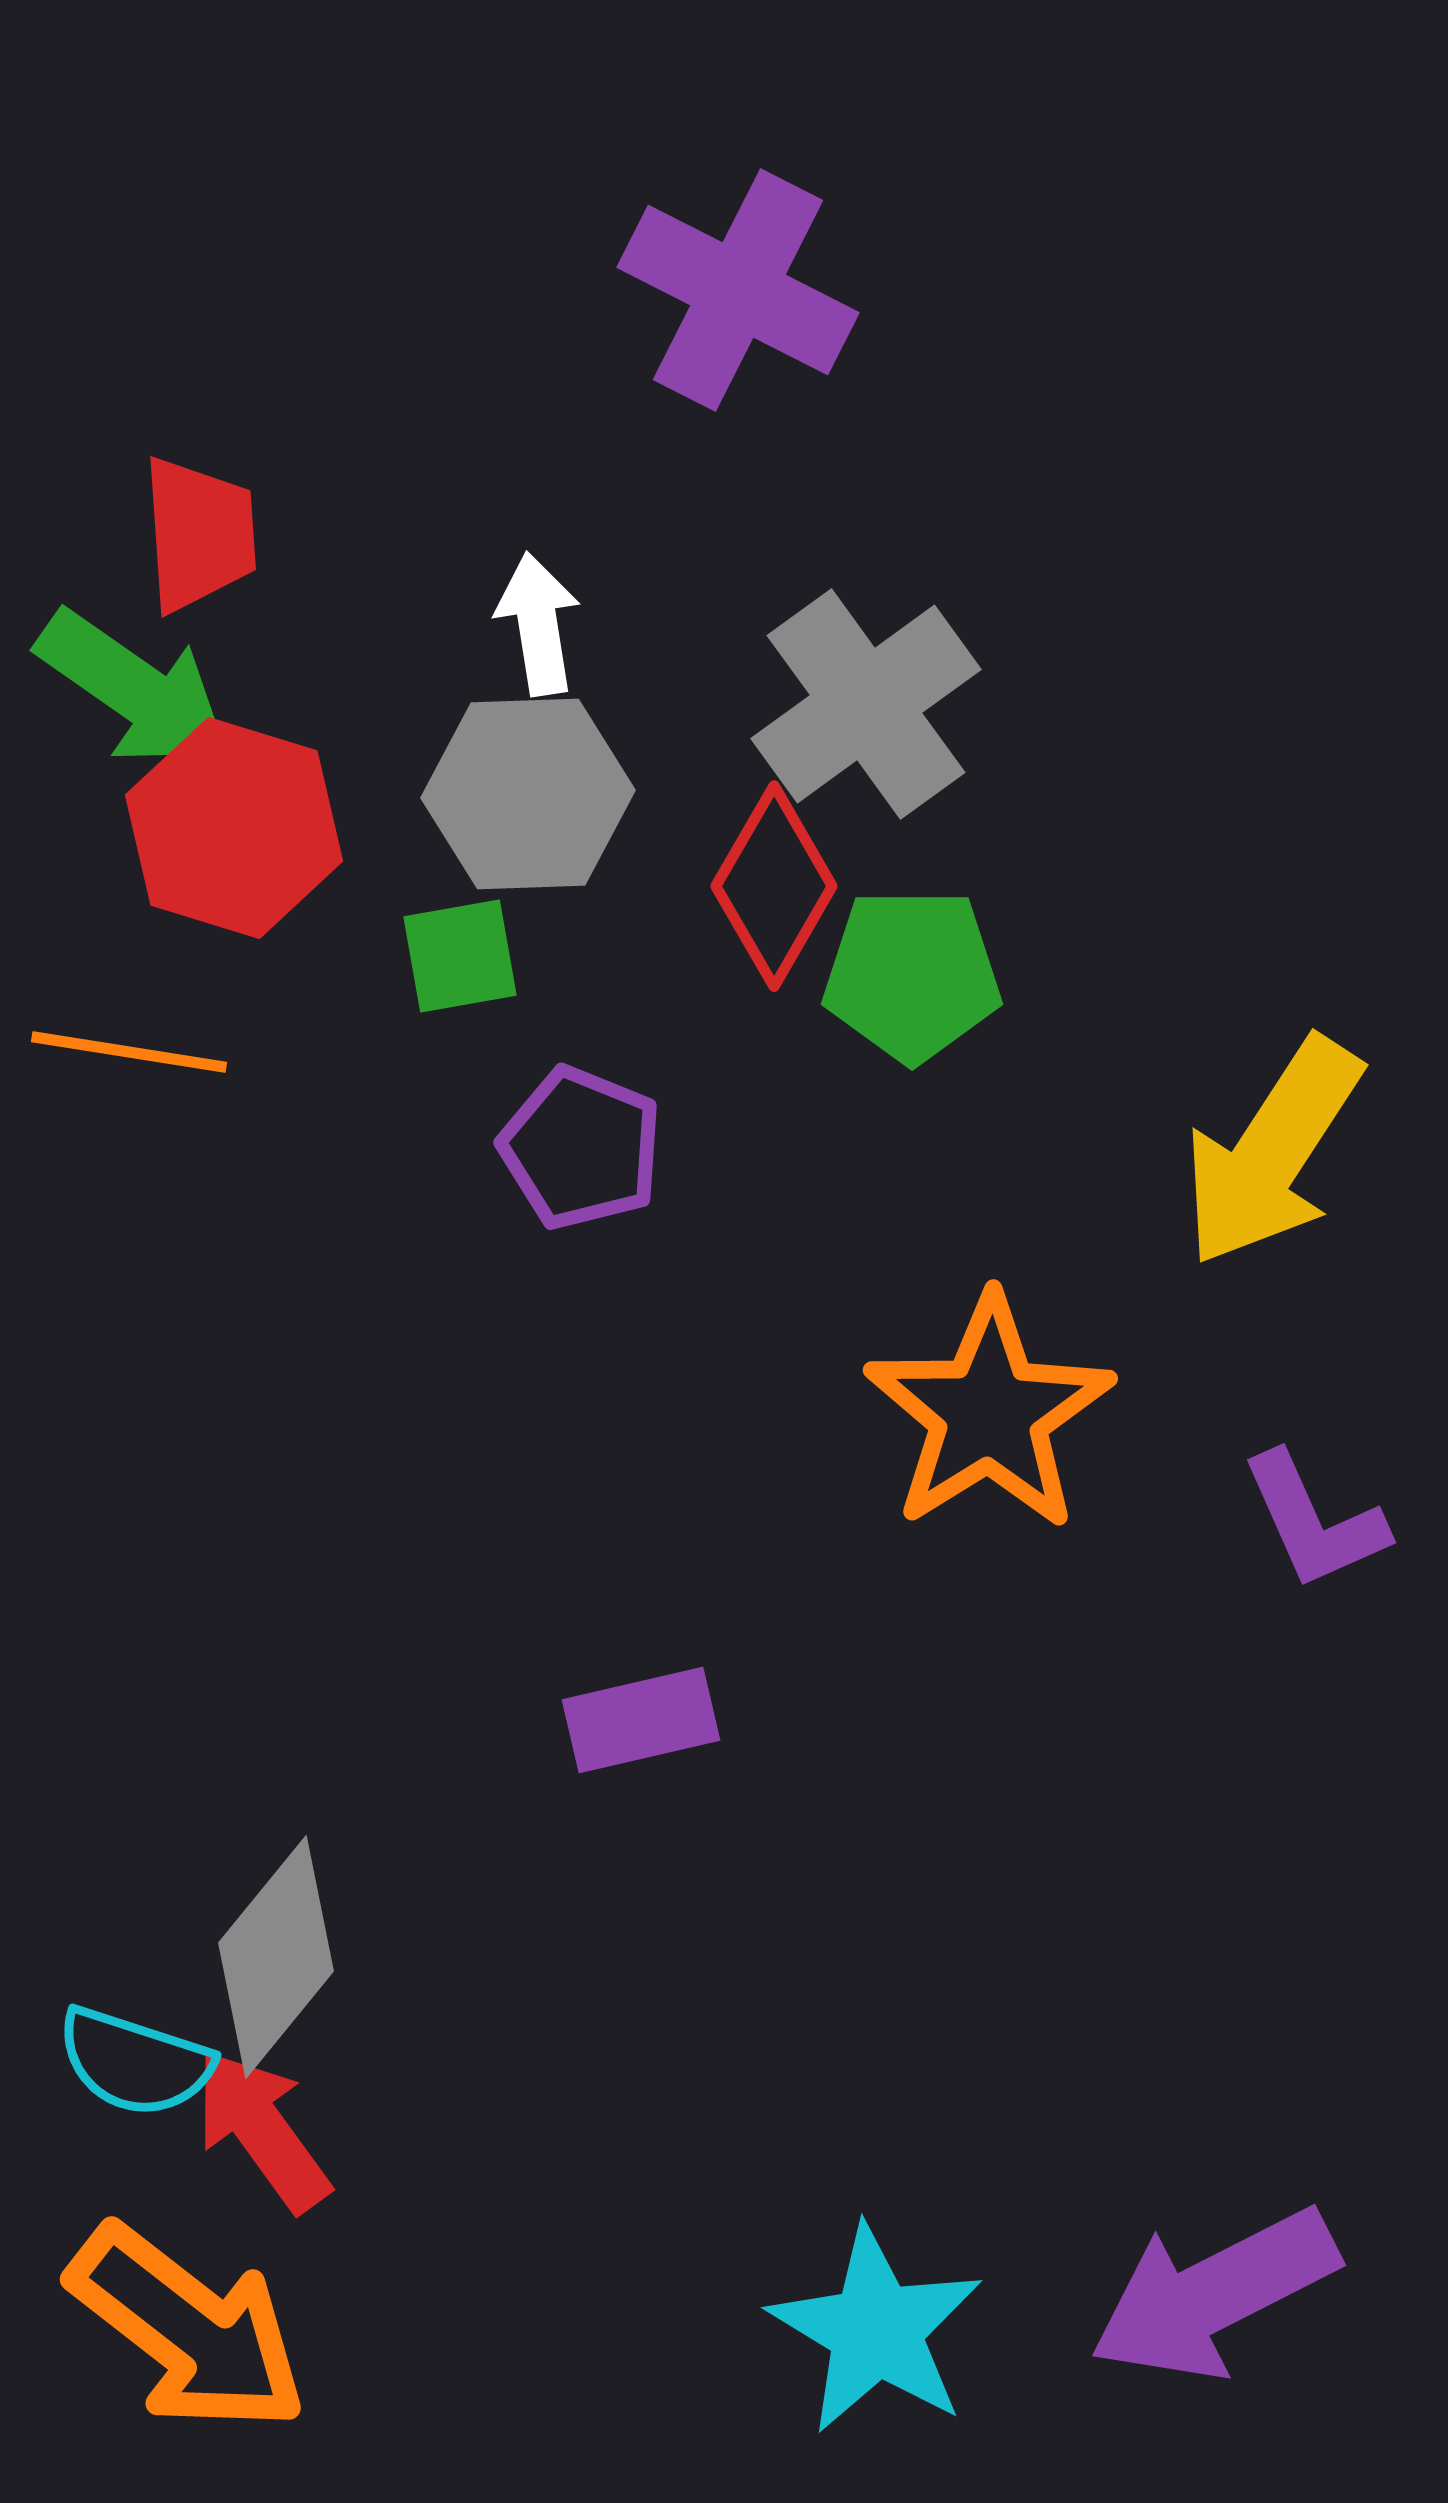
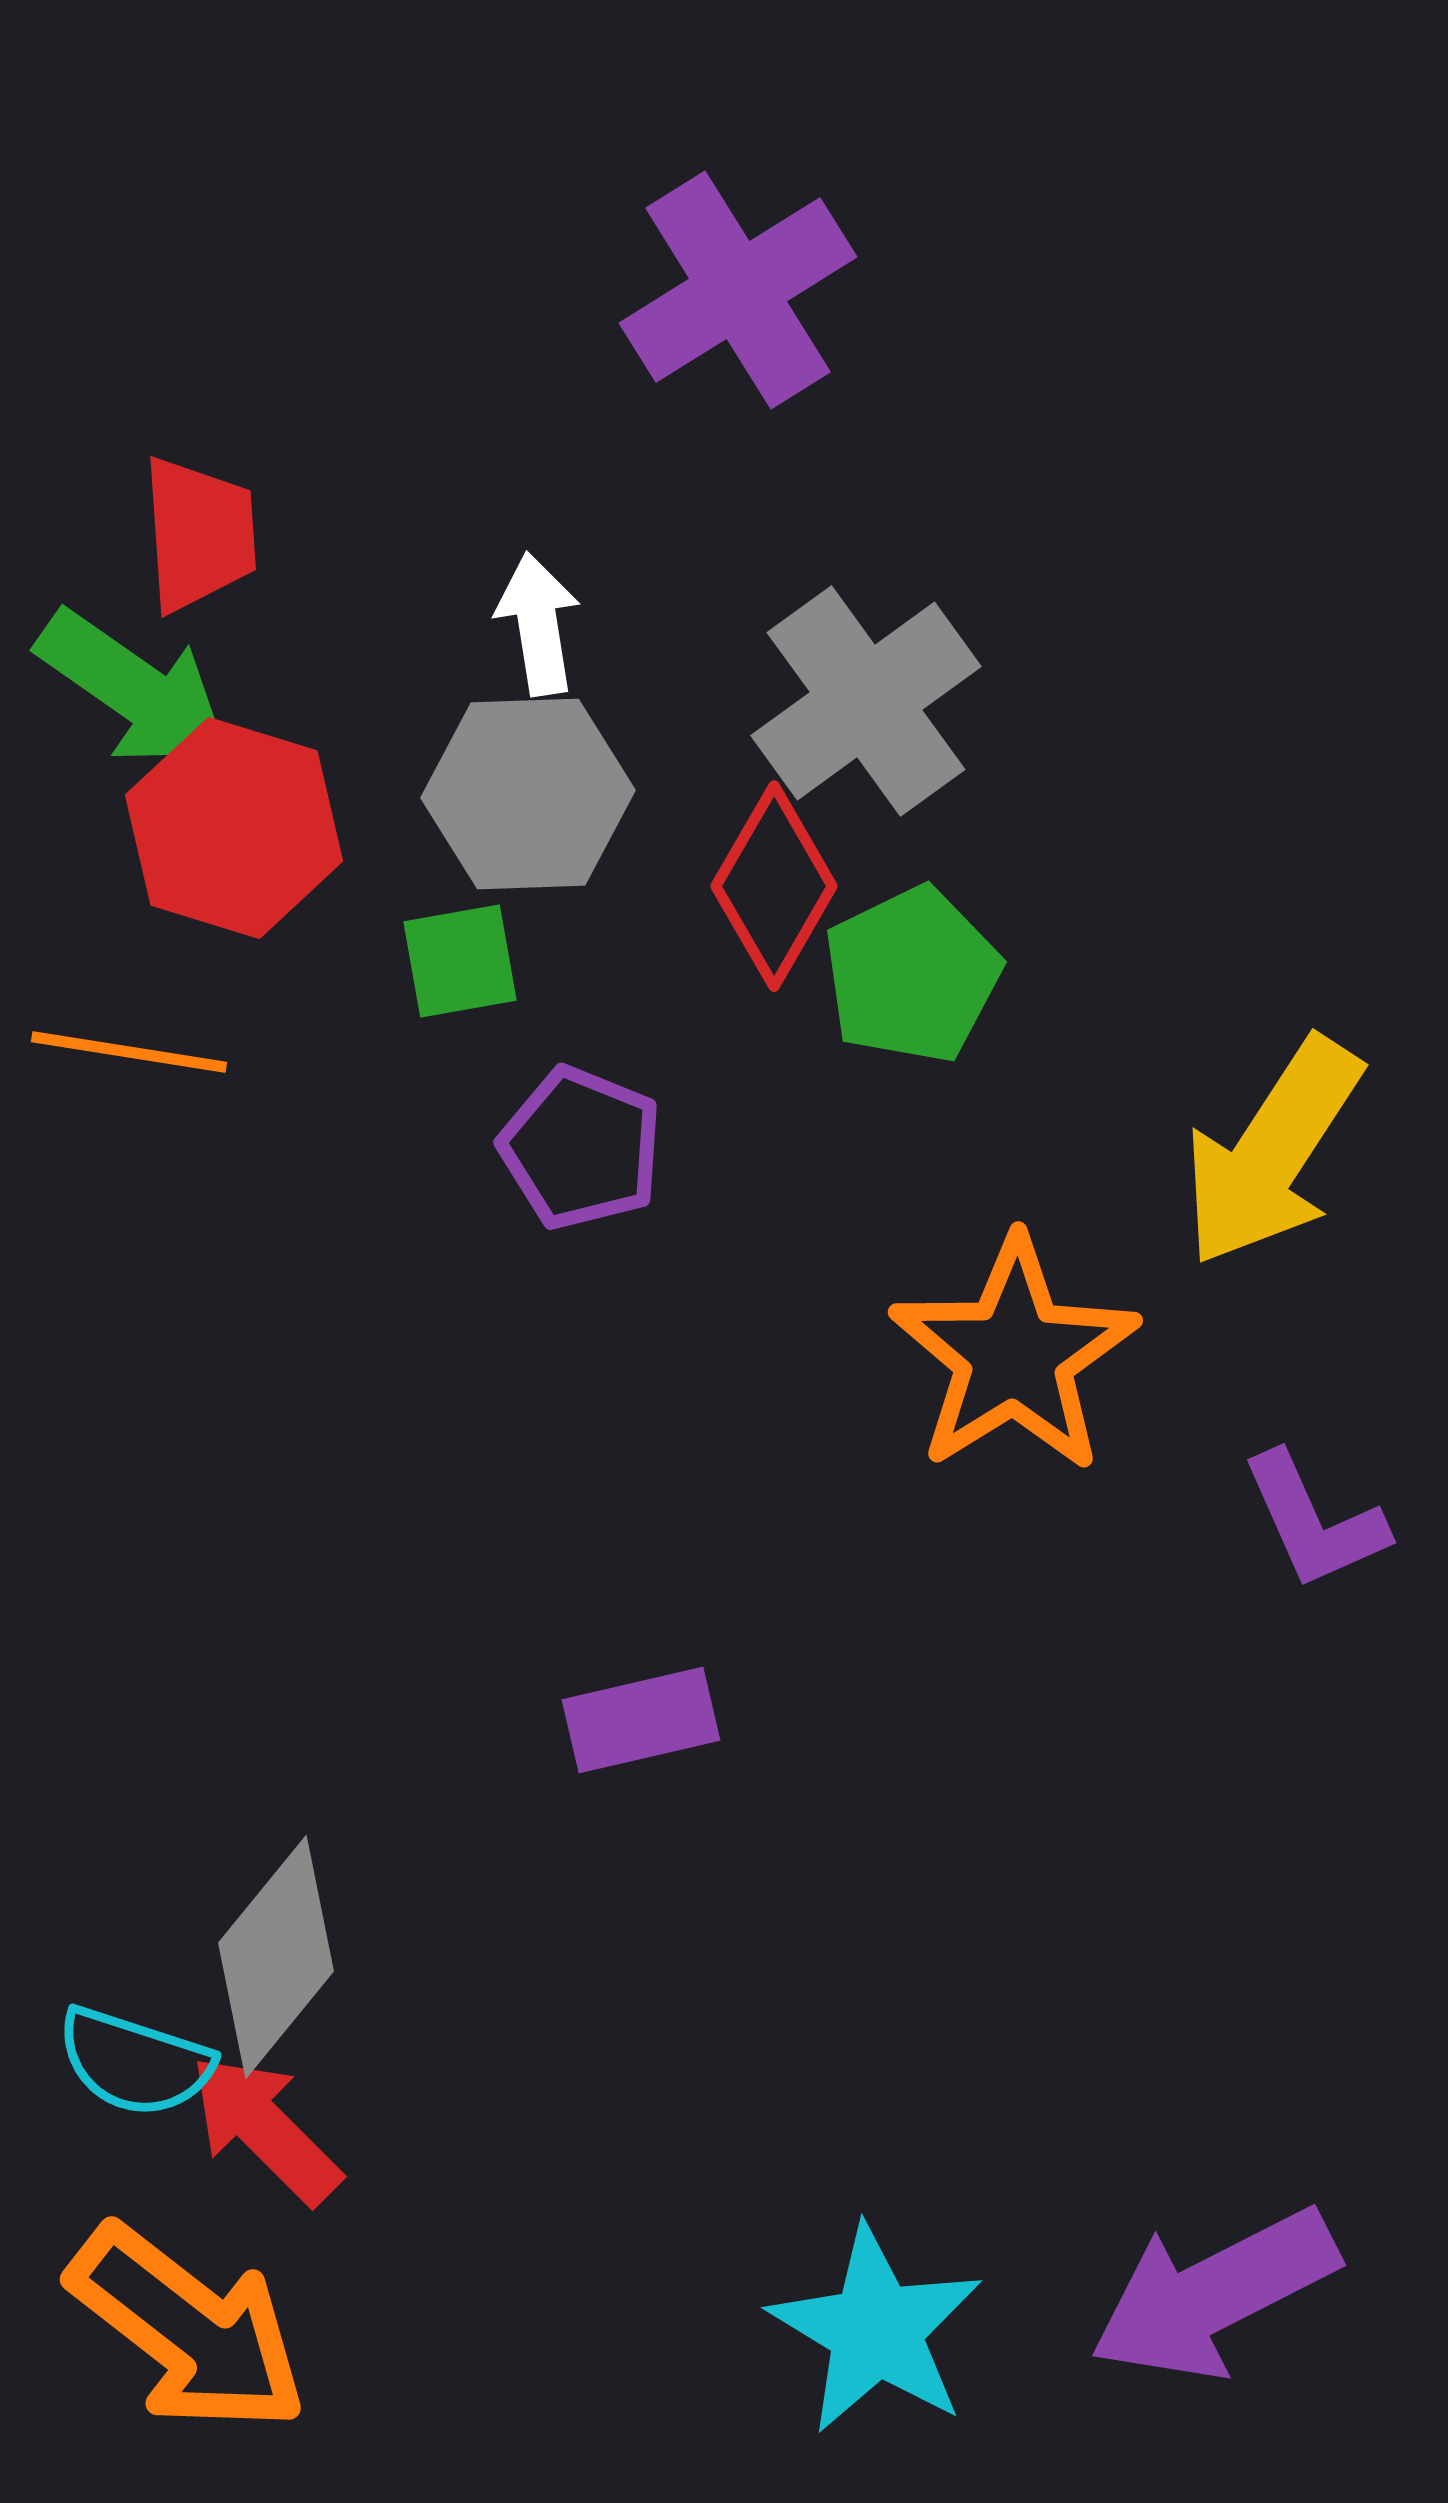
purple cross: rotated 31 degrees clockwise
gray cross: moved 3 px up
green square: moved 5 px down
green pentagon: rotated 26 degrees counterclockwise
orange star: moved 25 px right, 58 px up
red arrow: moved 3 px right, 1 px up; rotated 9 degrees counterclockwise
